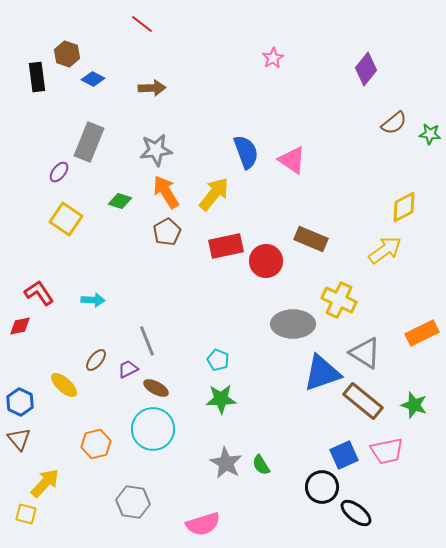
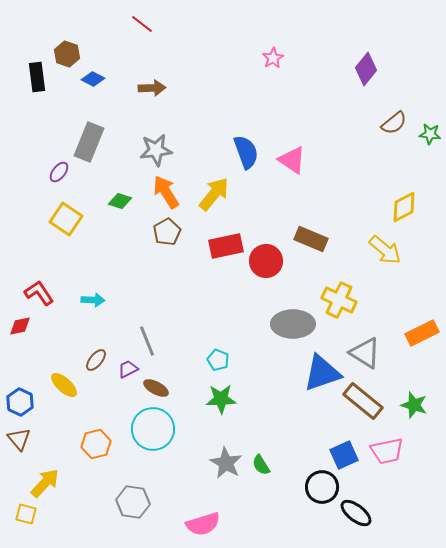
yellow arrow at (385, 250): rotated 76 degrees clockwise
